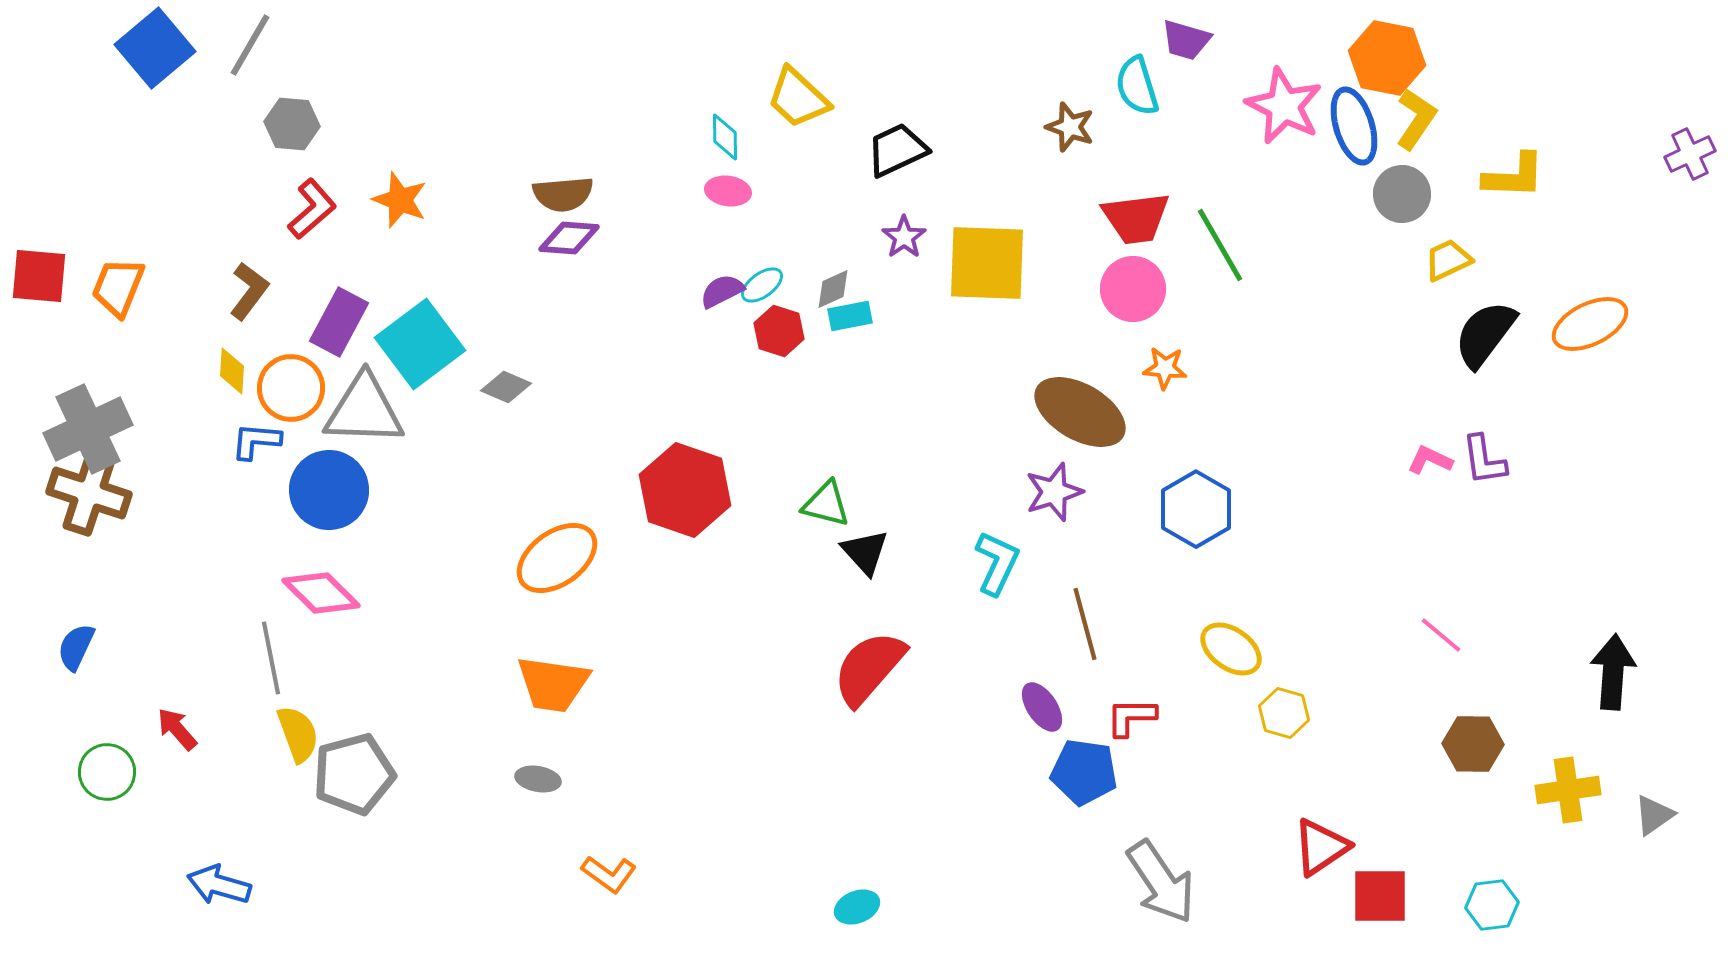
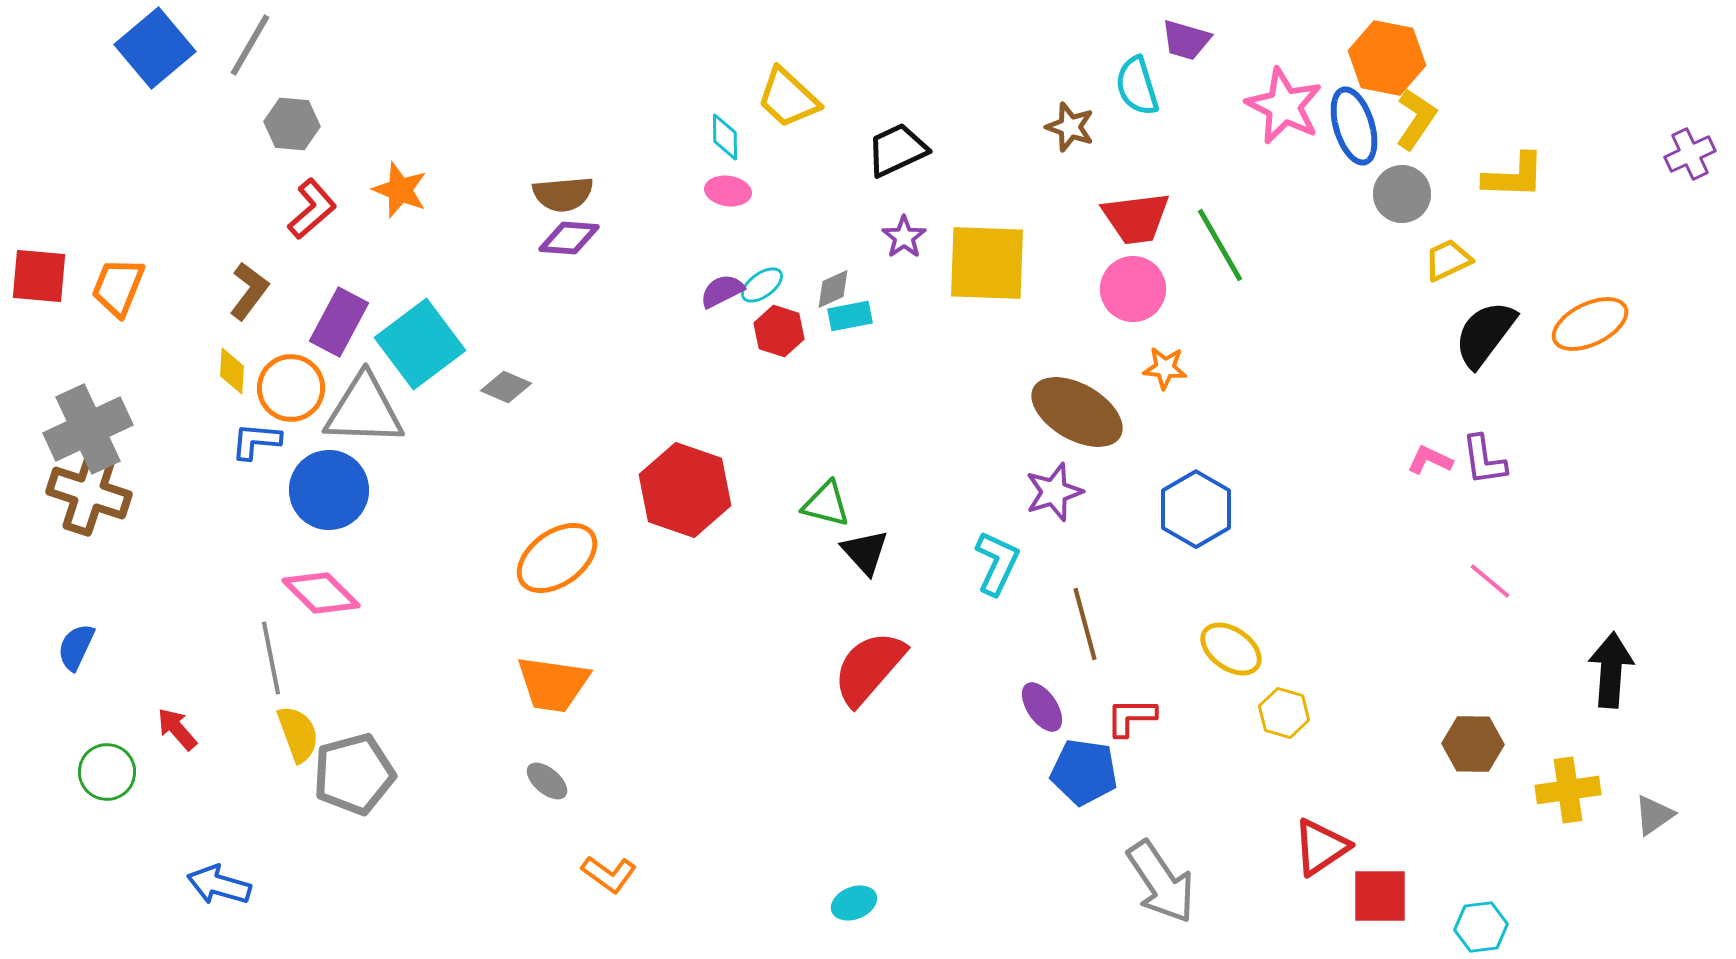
yellow trapezoid at (798, 98): moved 10 px left
orange star at (400, 200): moved 10 px up
brown ellipse at (1080, 412): moved 3 px left
pink line at (1441, 635): moved 49 px right, 54 px up
black arrow at (1613, 672): moved 2 px left, 2 px up
gray ellipse at (538, 779): moved 9 px right, 2 px down; rotated 30 degrees clockwise
cyan hexagon at (1492, 905): moved 11 px left, 22 px down
cyan ellipse at (857, 907): moved 3 px left, 4 px up
